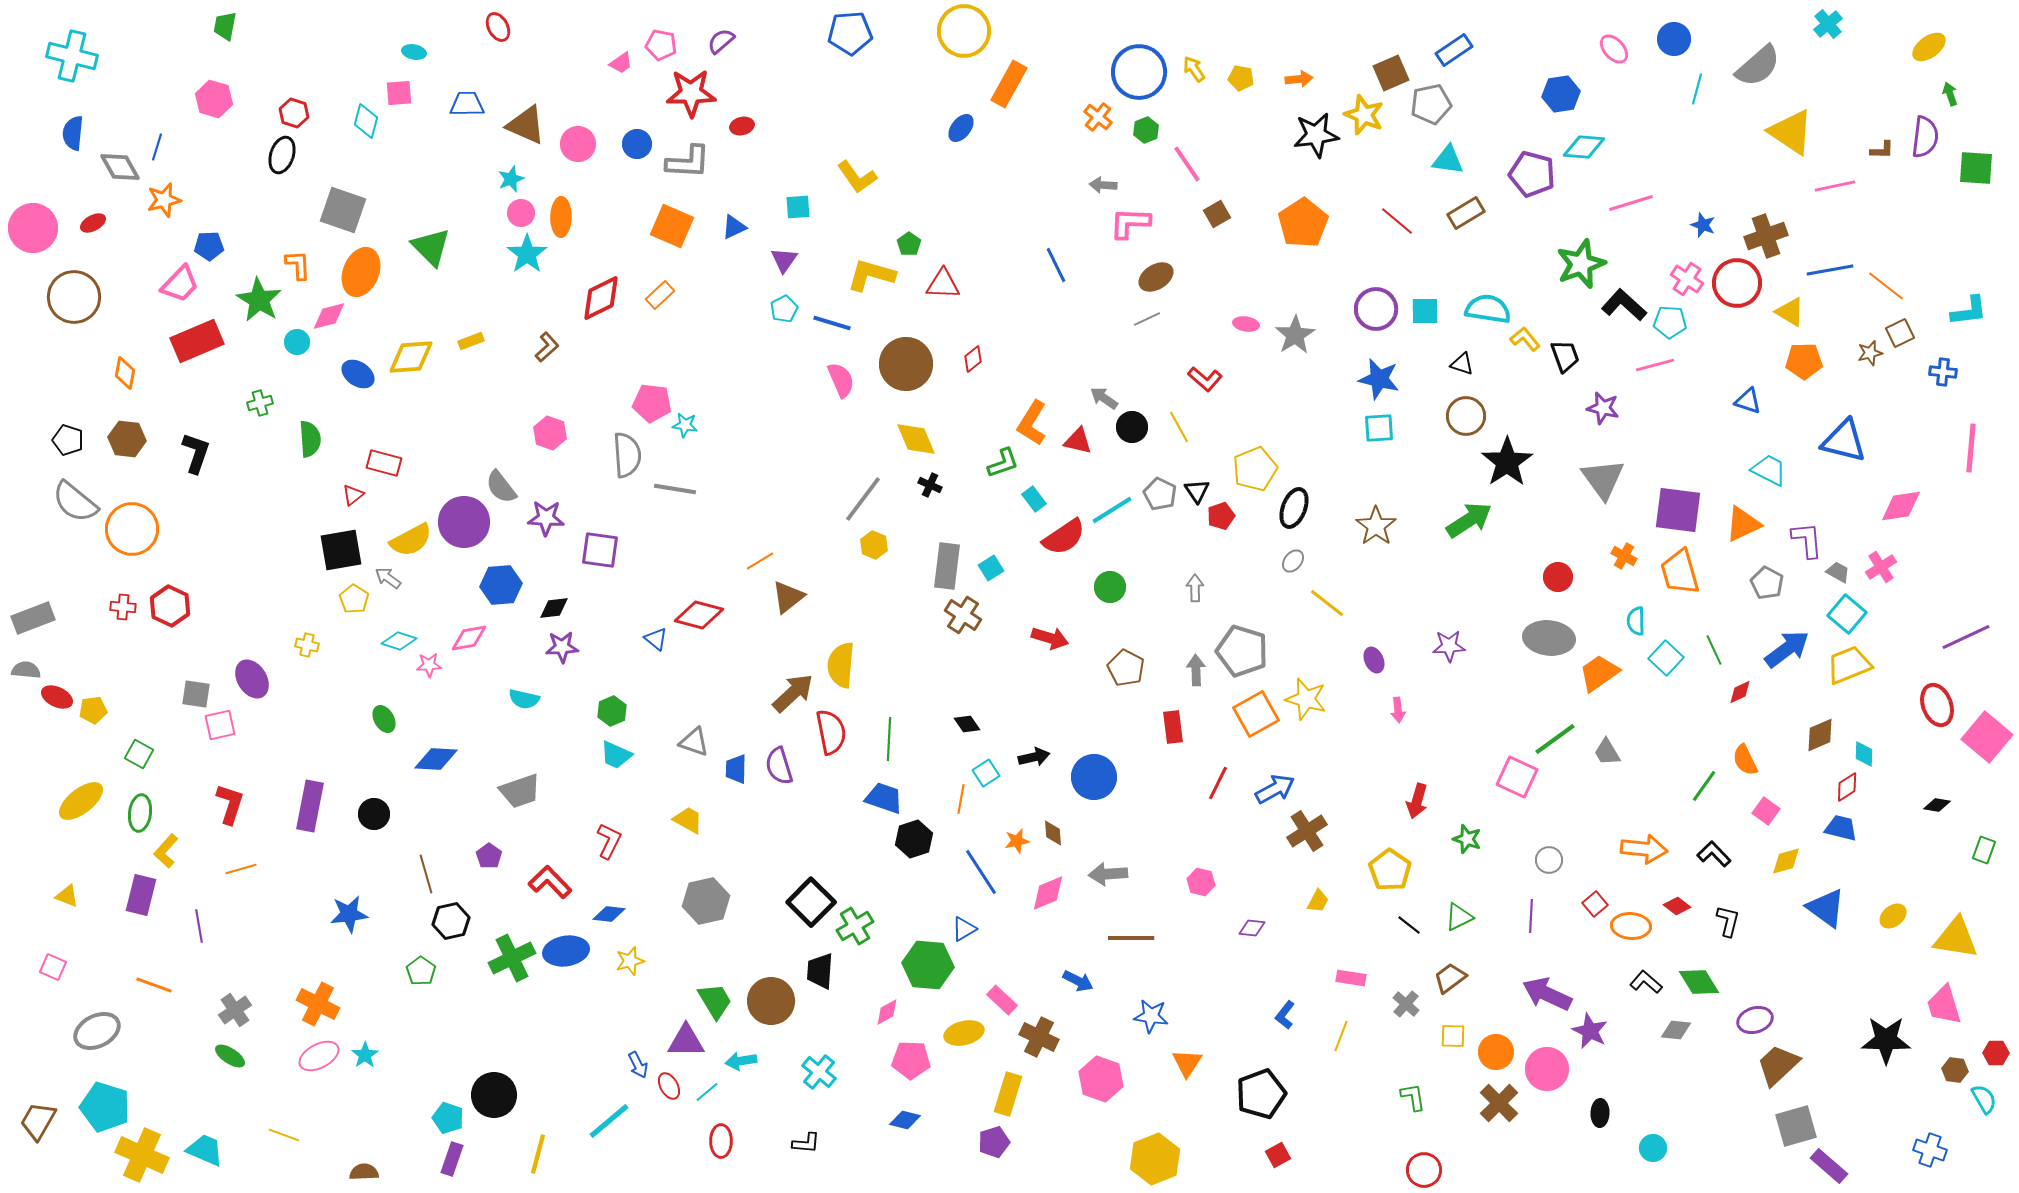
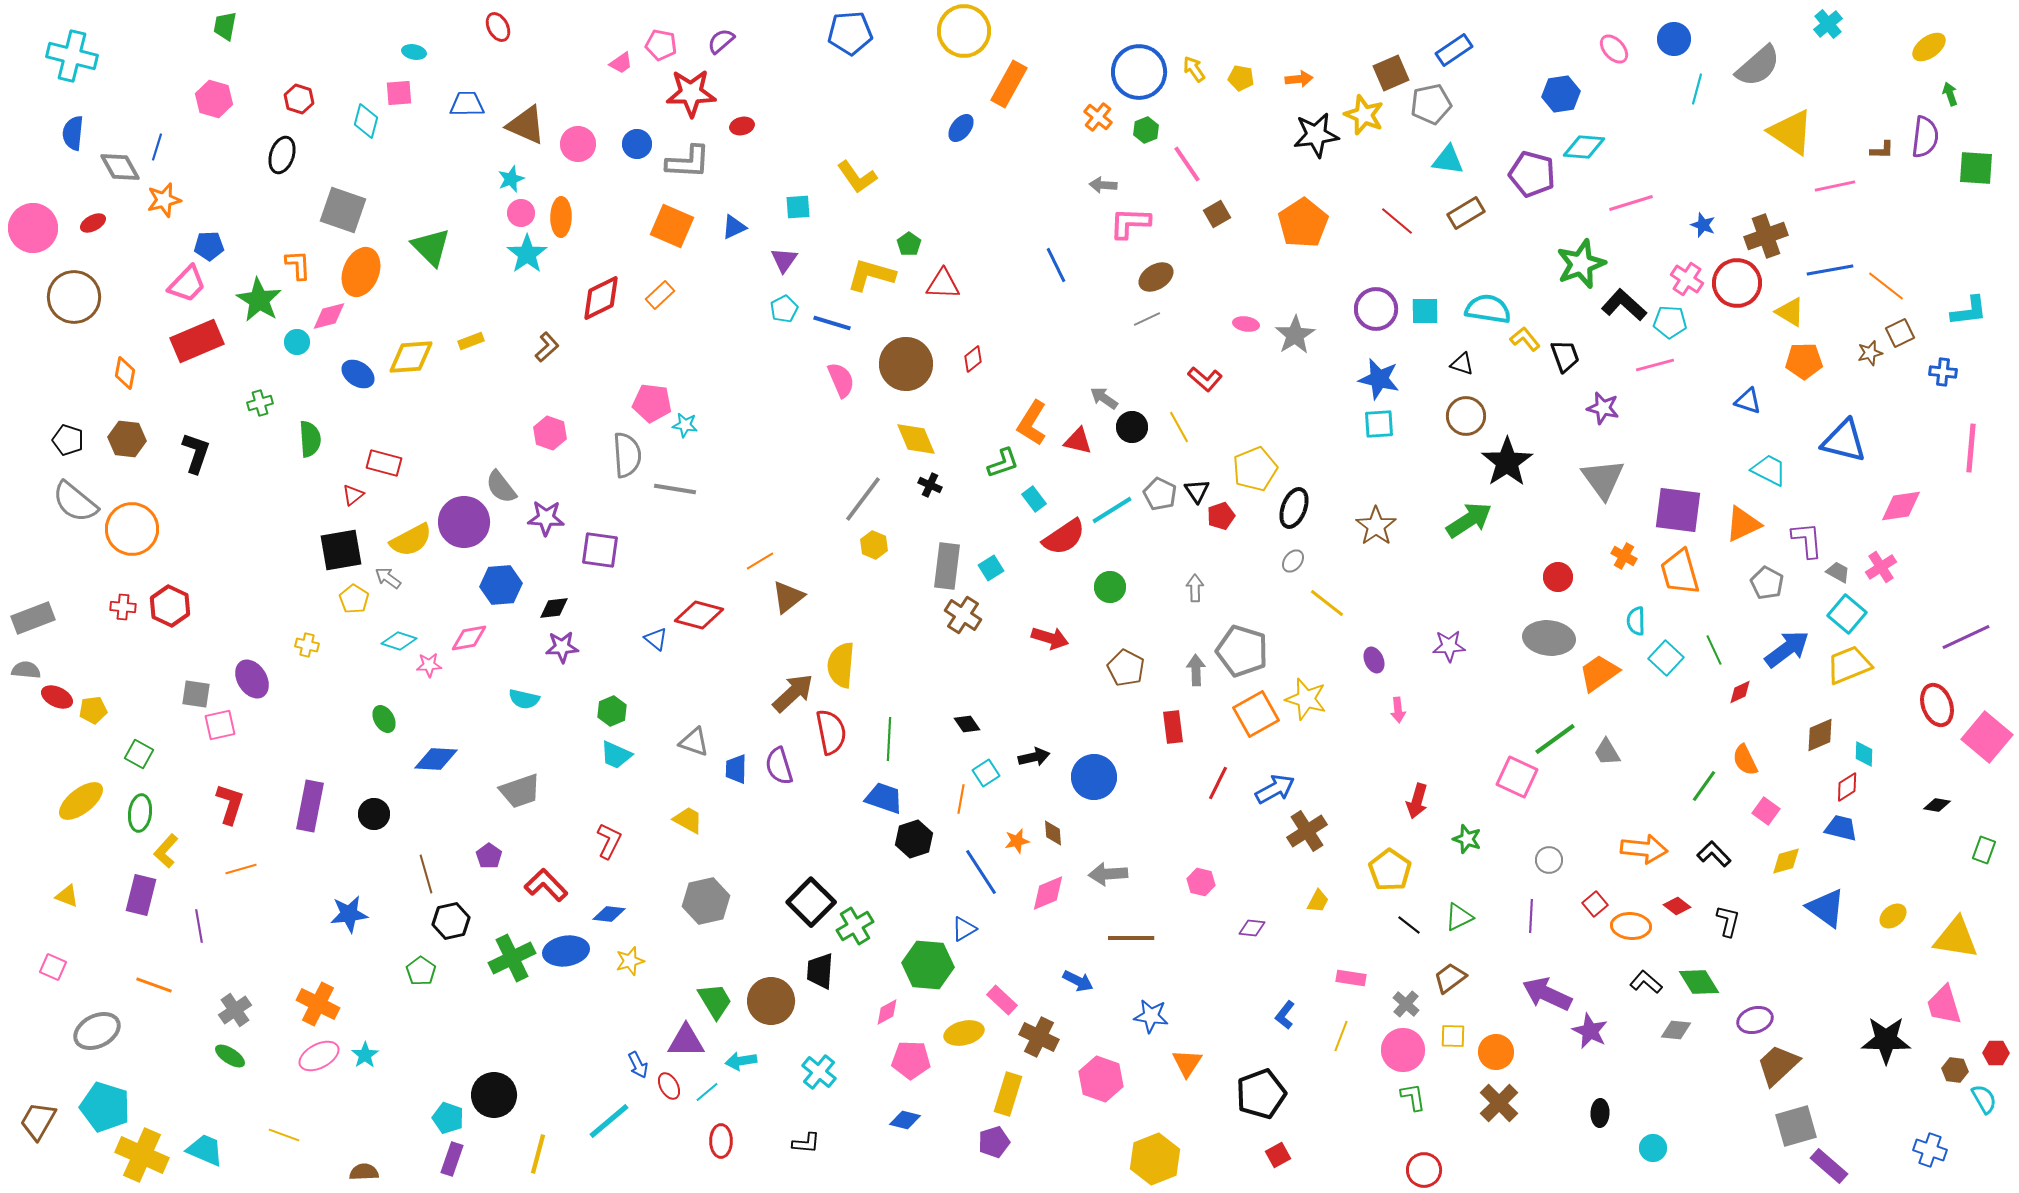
red hexagon at (294, 113): moved 5 px right, 14 px up
pink trapezoid at (180, 284): moved 7 px right
cyan square at (1379, 428): moved 4 px up
red L-shape at (550, 882): moved 4 px left, 3 px down
pink circle at (1547, 1069): moved 144 px left, 19 px up
